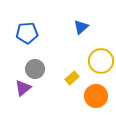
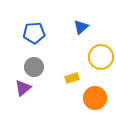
blue pentagon: moved 7 px right
yellow circle: moved 4 px up
gray circle: moved 1 px left, 2 px up
yellow rectangle: rotated 24 degrees clockwise
orange circle: moved 1 px left, 2 px down
